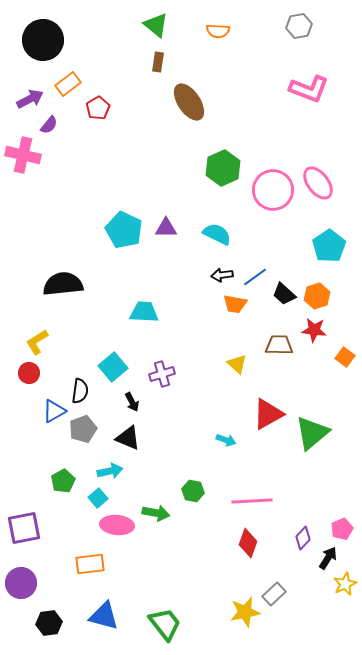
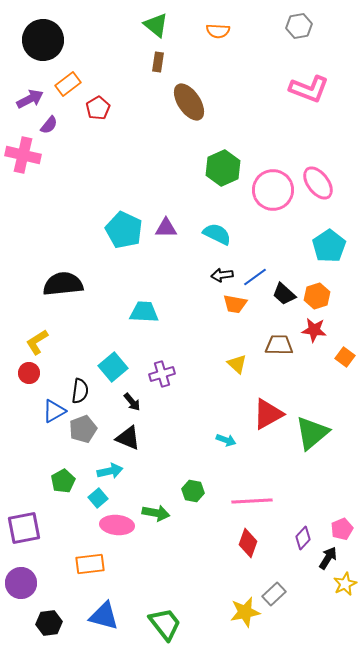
black arrow at (132, 402): rotated 12 degrees counterclockwise
